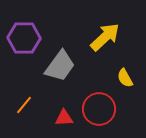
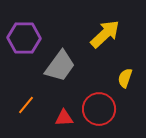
yellow arrow: moved 3 px up
yellow semicircle: rotated 48 degrees clockwise
orange line: moved 2 px right
